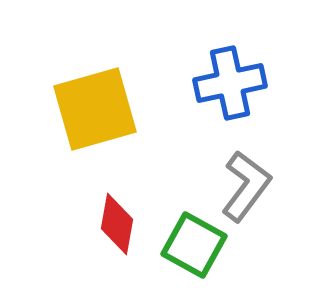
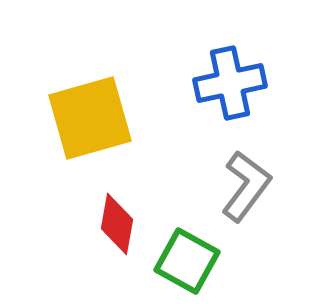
yellow square: moved 5 px left, 9 px down
green square: moved 7 px left, 16 px down
